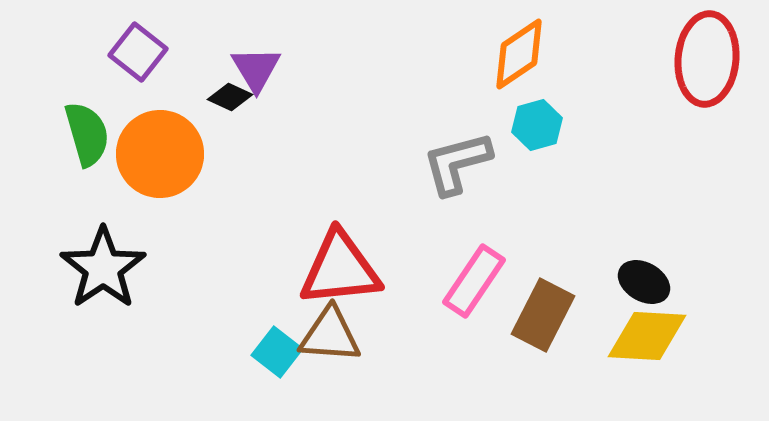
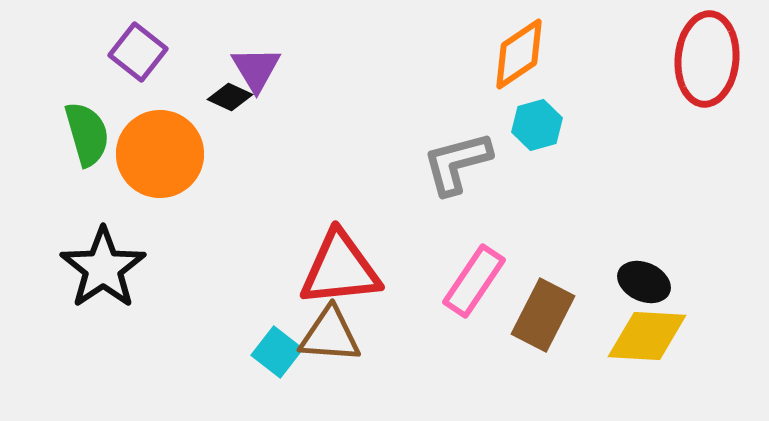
black ellipse: rotated 6 degrees counterclockwise
